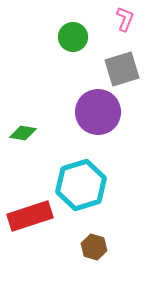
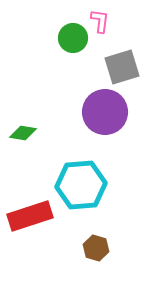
pink L-shape: moved 25 px left, 2 px down; rotated 15 degrees counterclockwise
green circle: moved 1 px down
gray square: moved 2 px up
purple circle: moved 7 px right
cyan hexagon: rotated 12 degrees clockwise
brown hexagon: moved 2 px right, 1 px down
